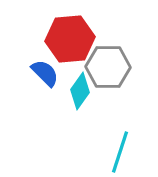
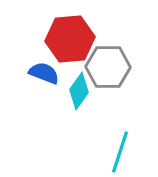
blue semicircle: moved 1 px left; rotated 24 degrees counterclockwise
cyan diamond: moved 1 px left
